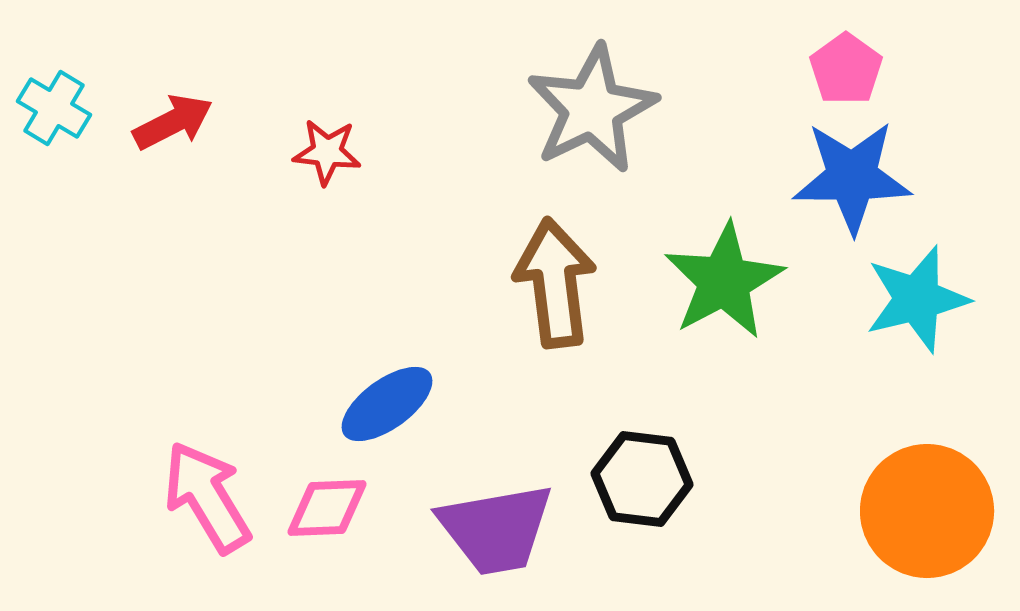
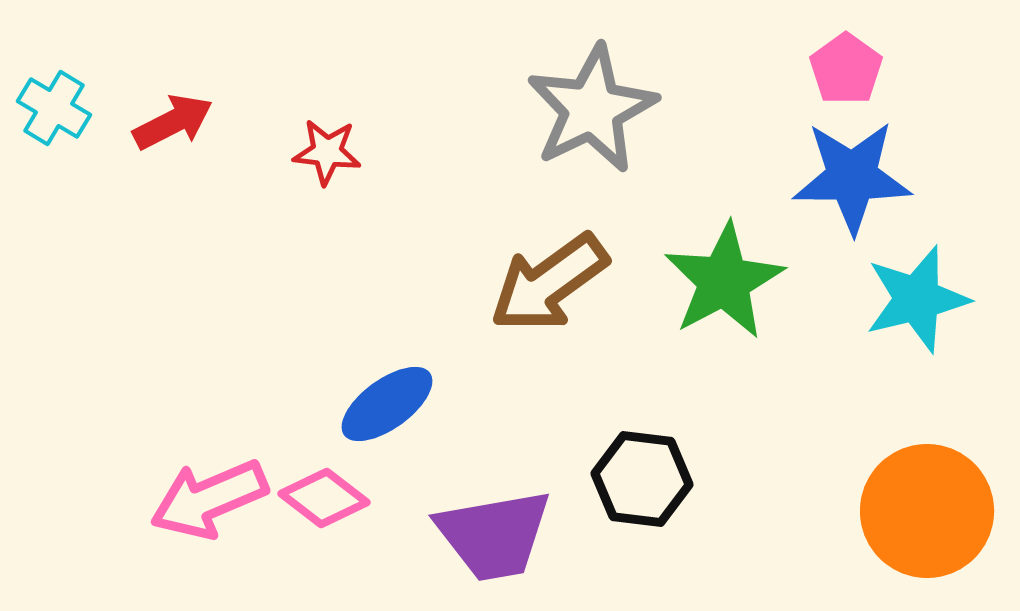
brown arrow: moved 6 px left; rotated 119 degrees counterclockwise
pink arrow: moved 2 px right, 2 px down; rotated 82 degrees counterclockwise
pink diamond: moved 3 px left, 10 px up; rotated 40 degrees clockwise
purple trapezoid: moved 2 px left, 6 px down
